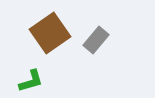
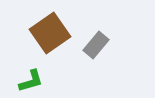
gray rectangle: moved 5 px down
